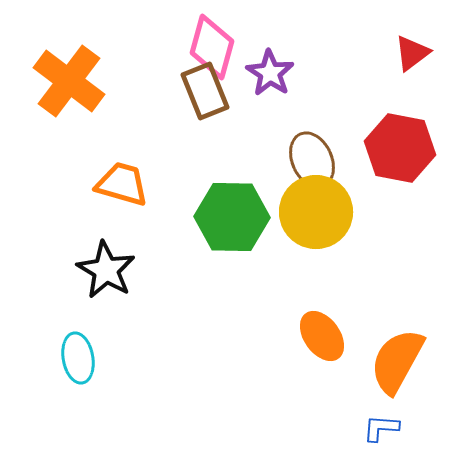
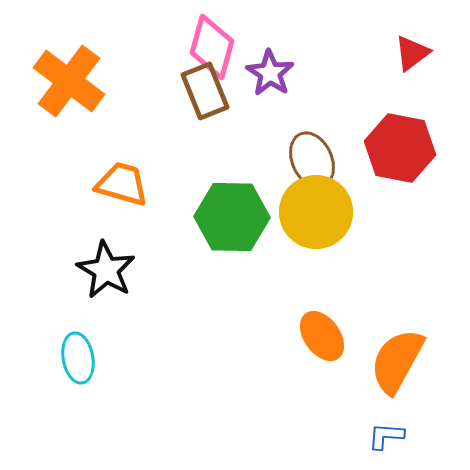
blue L-shape: moved 5 px right, 8 px down
